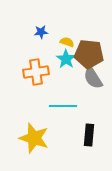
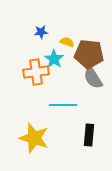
cyan star: moved 12 px left
cyan line: moved 1 px up
